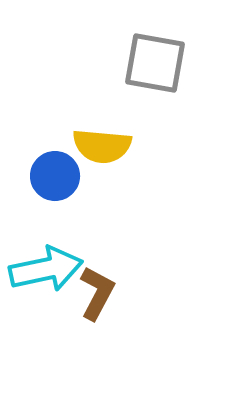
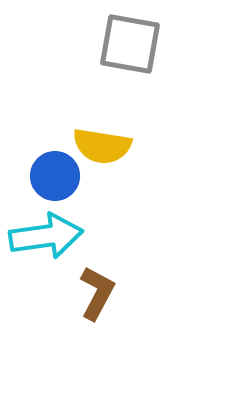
gray square: moved 25 px left, 19 px up
yellow semicircle: rotated 4 degrees clockwise
cyan arrow: moved 33 px up; rotated 4 degrees clockwise
